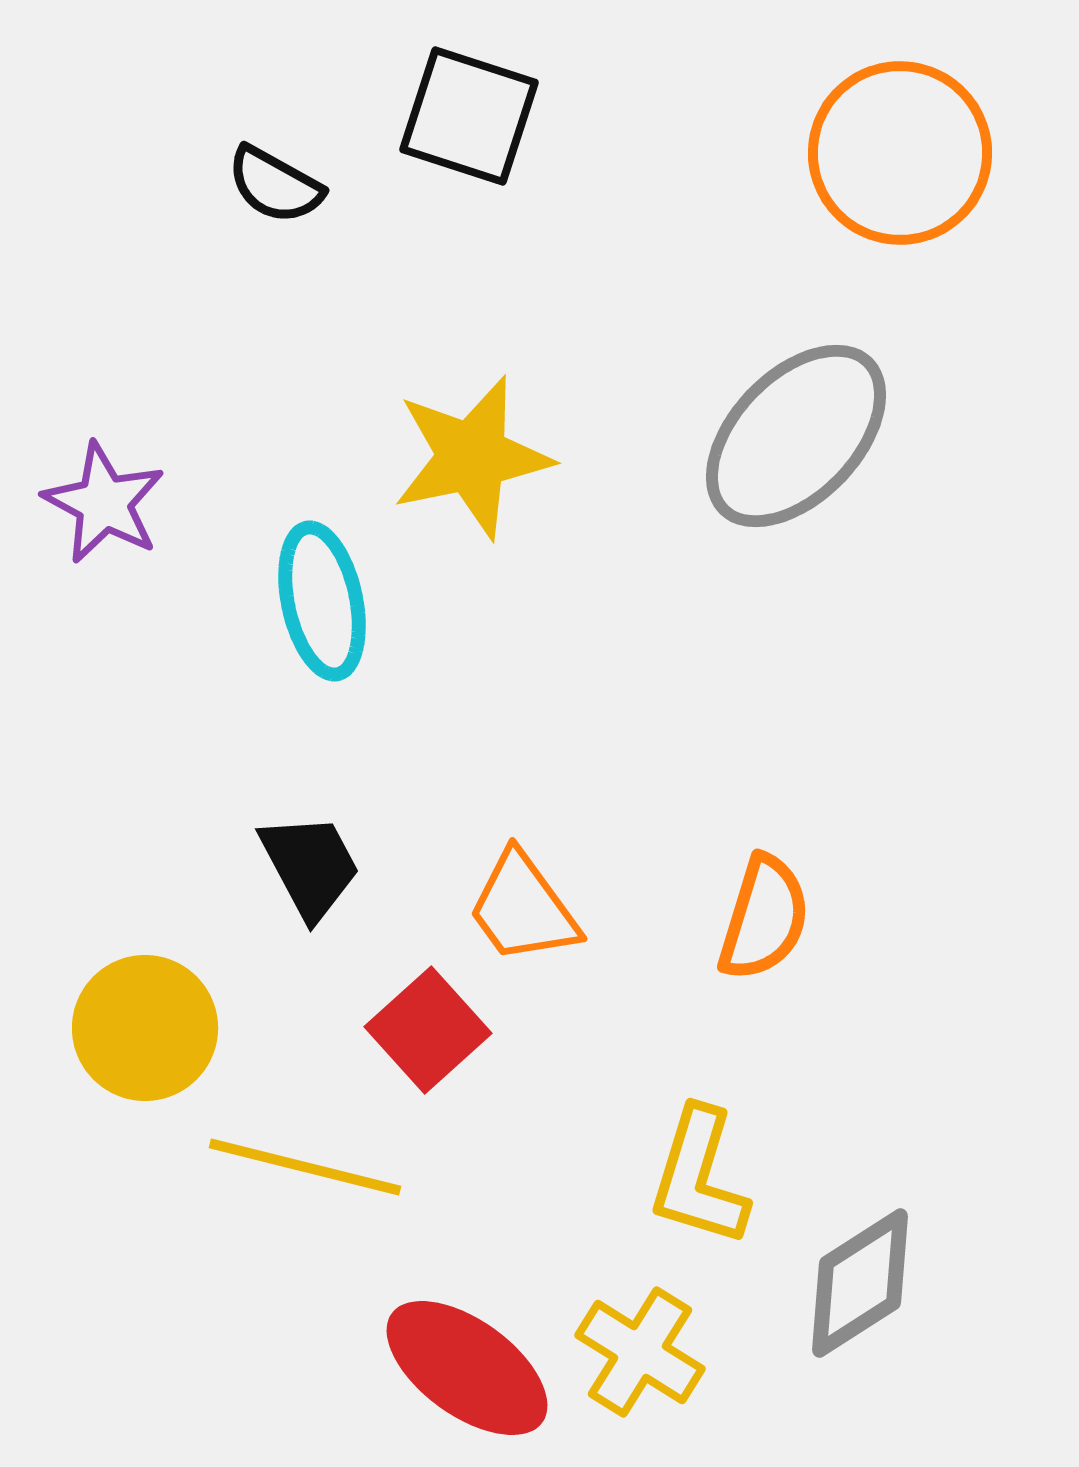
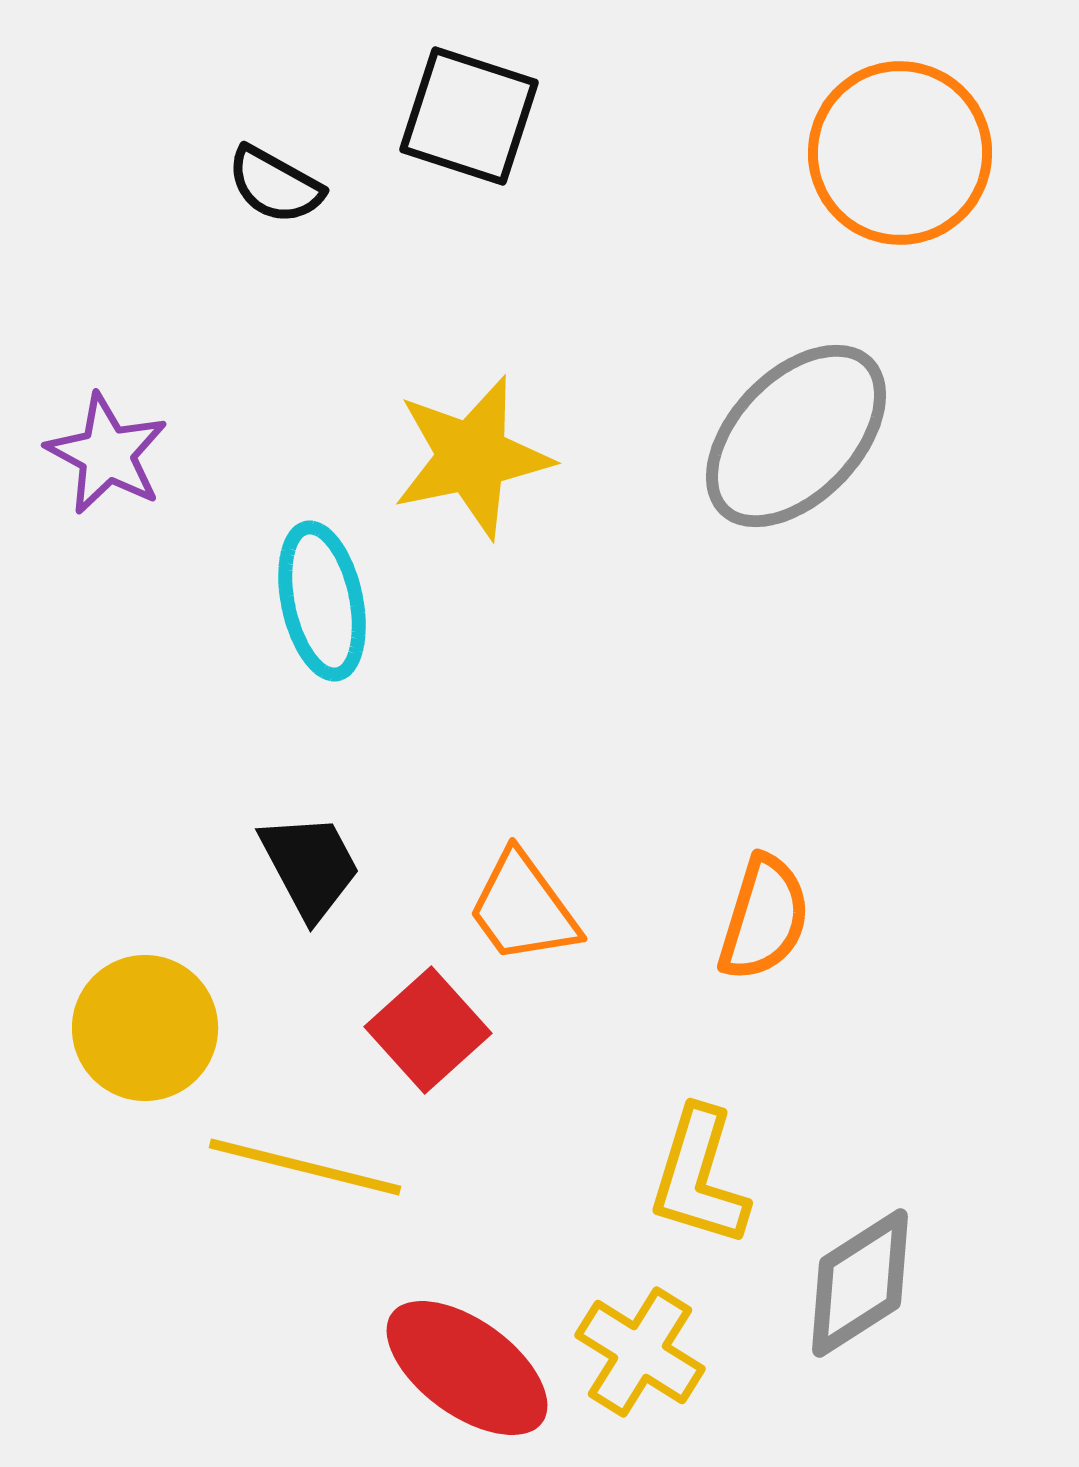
purple star: moved 3 px right, 49 px up
